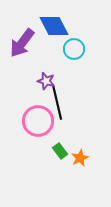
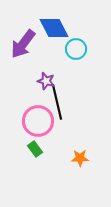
blue diamond: moved 2 px down
purple arrow: moved 1 px right, 1 px down
cyan circle: moved 2 px right
green rectangle: moved 25 px left, 2 px up
orange star: rotated 24 degrees clockwise
